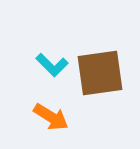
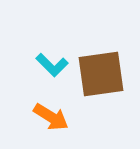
brown square: moved 1 px right, 1 px down
